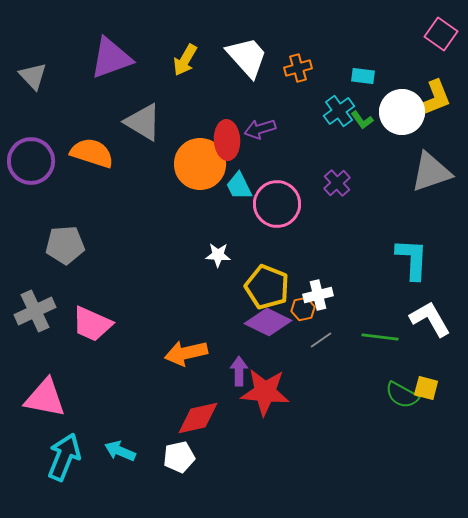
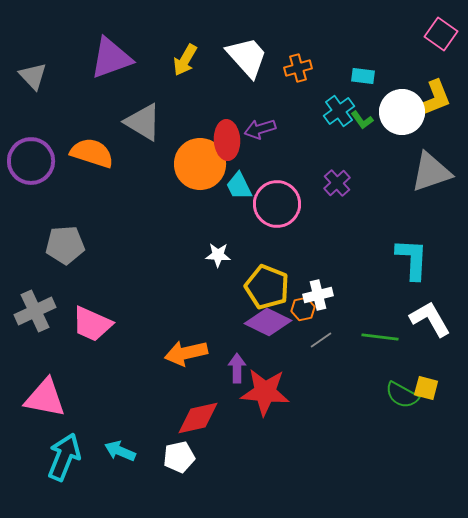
purple arrow at (239, 371): moved 2 px left, 3 px up
